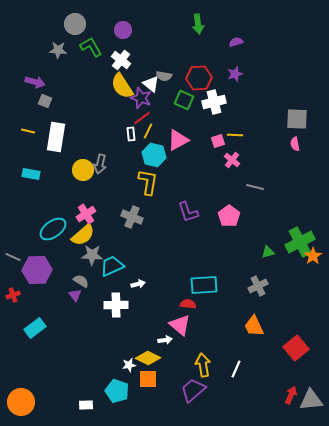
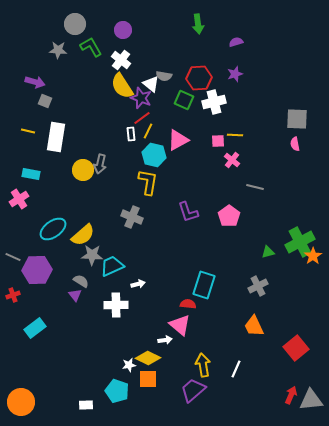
pink square at (218, 141): rotated 16 degrees clockwise
pink cross at (86, 214): moved 67 px left, 15 px up
cyan rectangle at (204, 285): rotated 68 degrees counterclockwise
